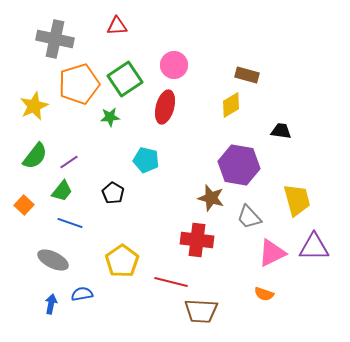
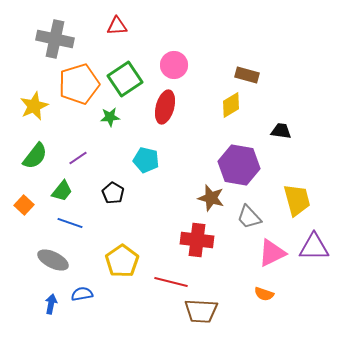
purple line: moved 9 px right, 4 px up
